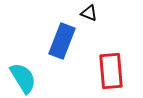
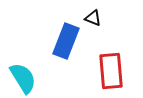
black triangle: moved 4 px right, 5 px down
blue rectangle: moved 4 px right
